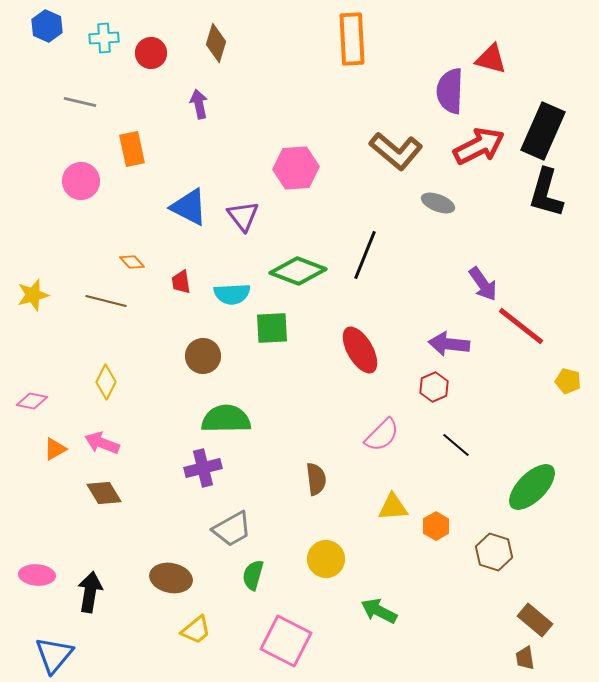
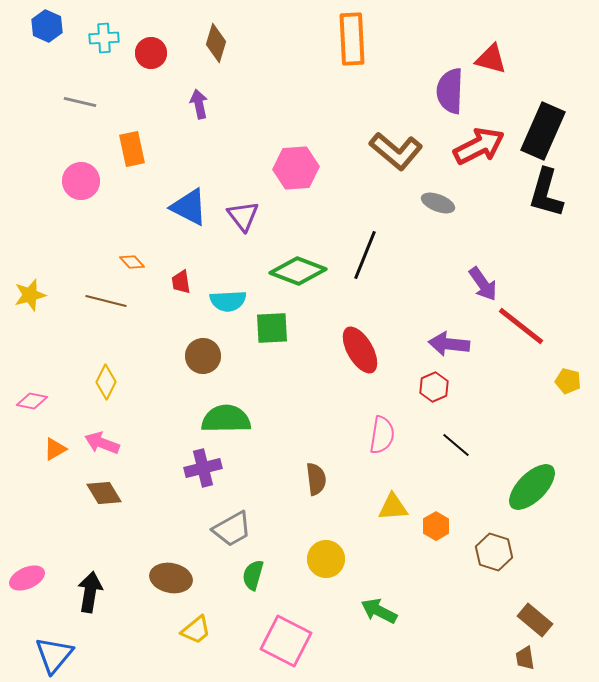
cyan semicircle at (232, 294): moved 4 px left, 7 px down
yellow star at (33, 295): moved 3 px left
pink semicircle at (382, 435): rotated 36 degrees counterclockwise
pink ellipse at (37, 575): moved 10 px left, 3 px down; rotated 28 degrees counterclockwise
